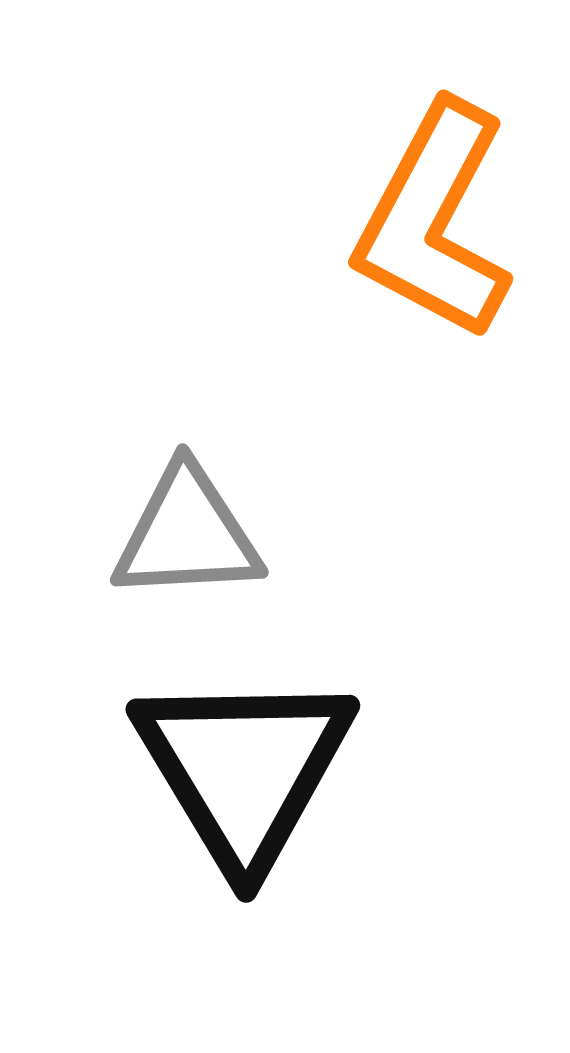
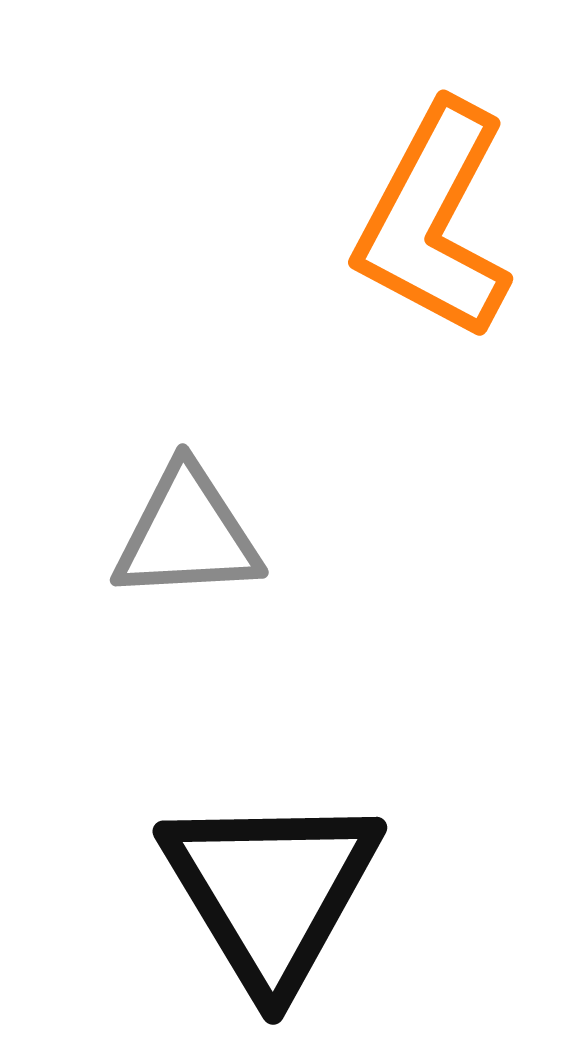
black triangle: moved 27 px right, 122 px down
